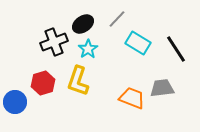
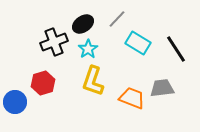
yellow L-shape: moved 15 px right
